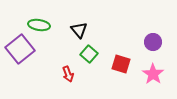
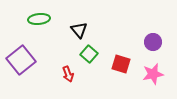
green ellipse: moved 6 px up; rotated 15 degrees counterclockwise
purple square: moved 1 px right, 11 px down
pink star: rotated 25 degrees clockwise
